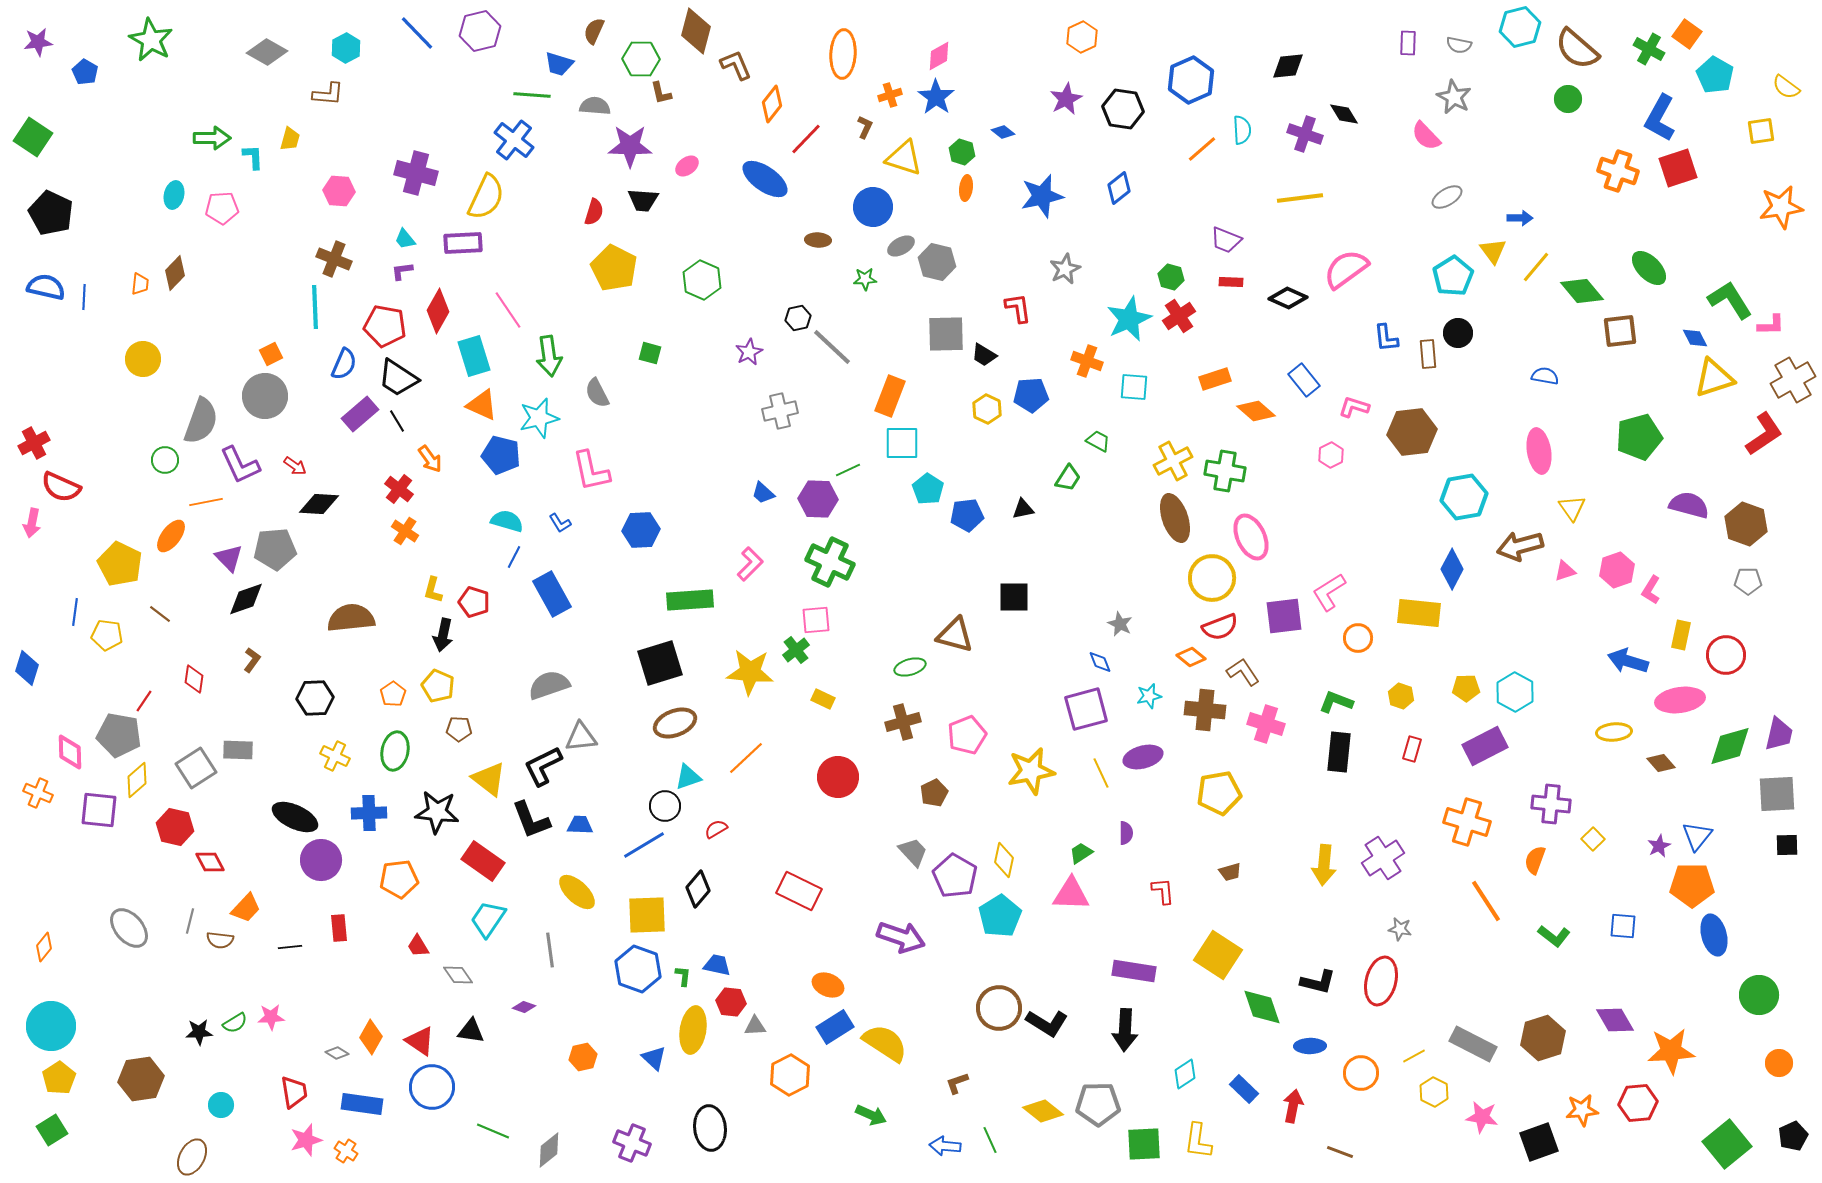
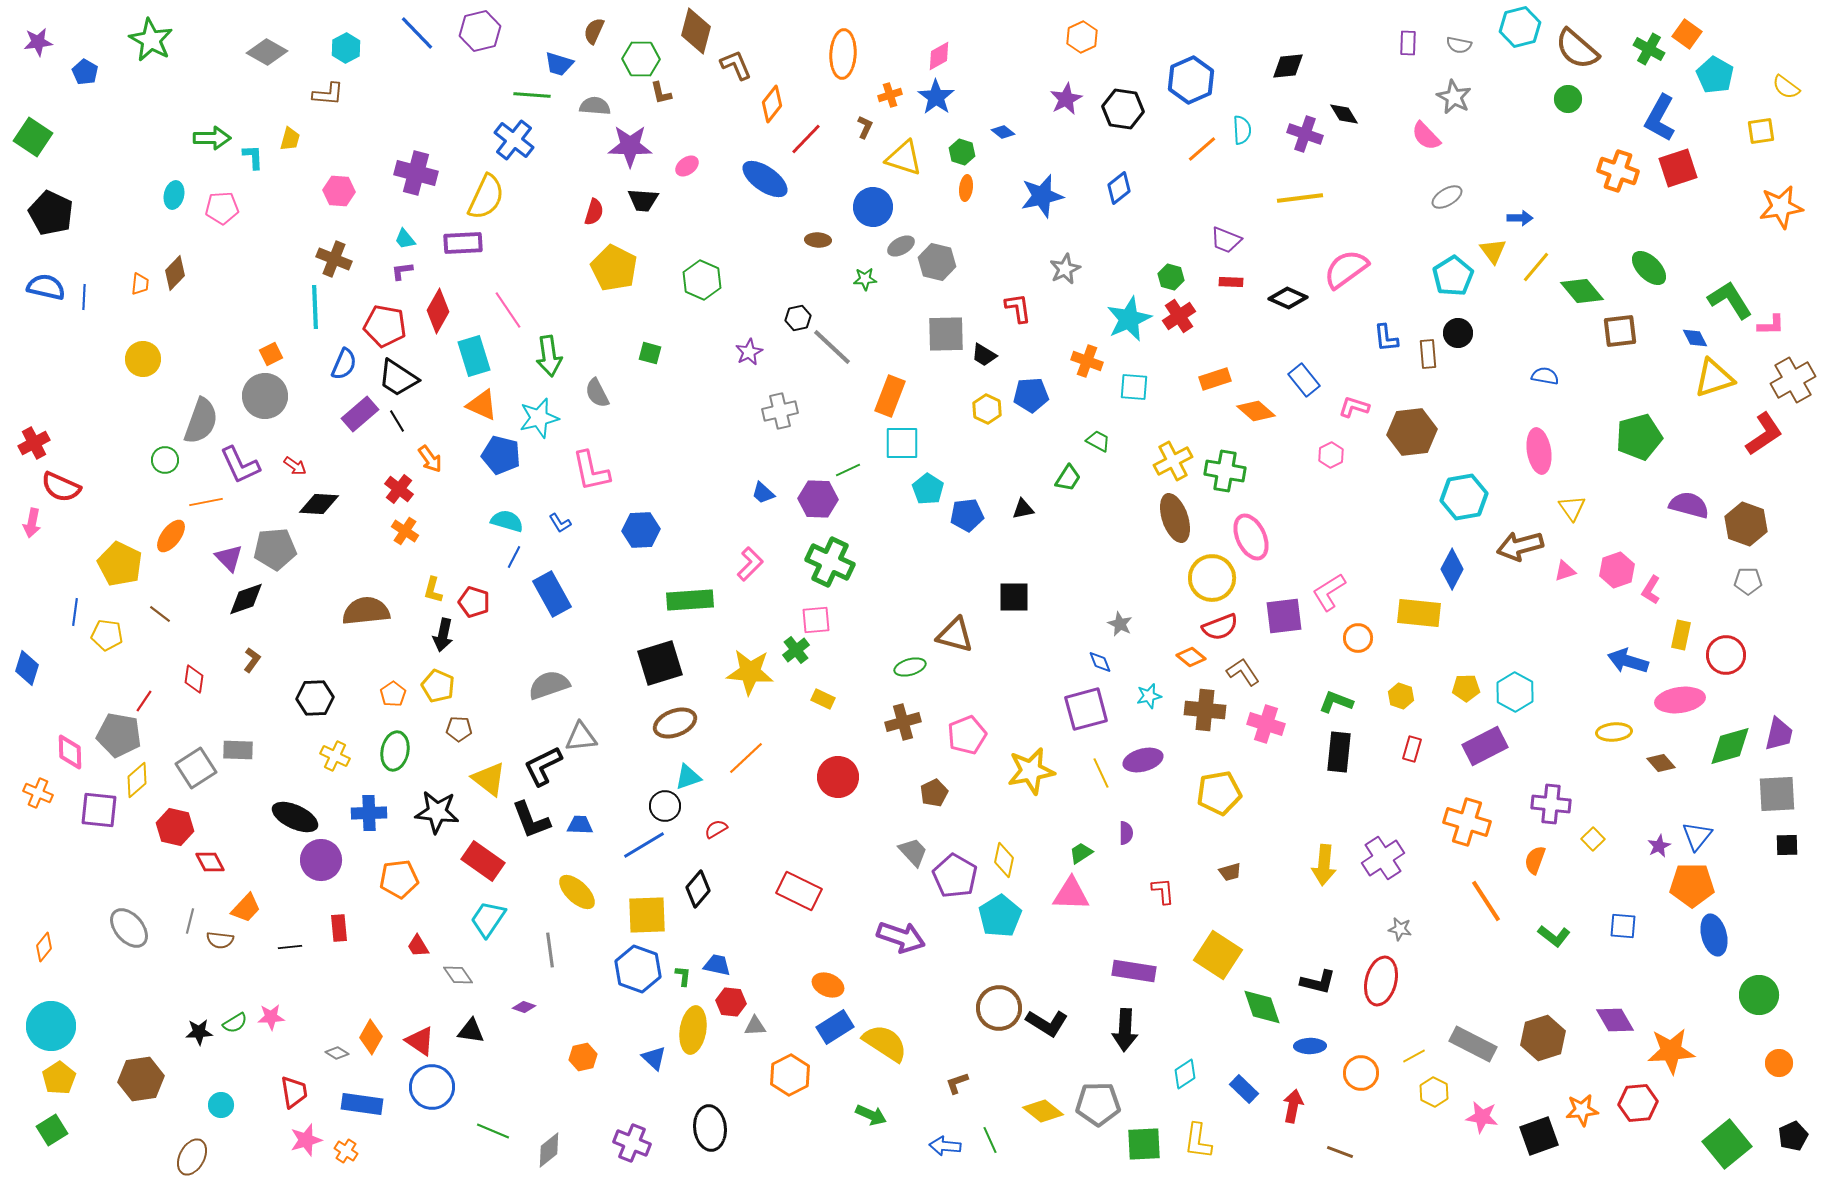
brown semicircle at (351, 618): moved 15 px right, 7 px up
purple ellipse at (1143, 757): moved 3 px down
black square at (1539, 1142): moved 6 px up
